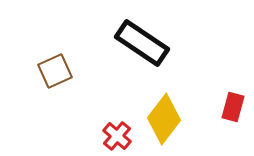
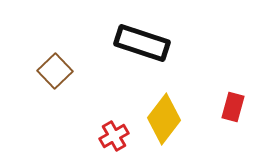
black rectangle: rotated 16 degrees counterclockwise
brown square: rotated 20 degrees counterclockwise
red cross: moved 3 px left; rotated 20 degrees clockwise
